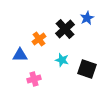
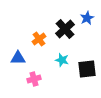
blue triangle: moved 2 px left, 3 px down
black square: rotated 24 degrees counterclockwise
